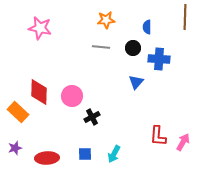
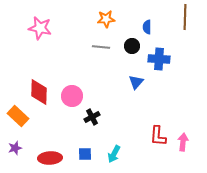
orange star: moved 1 px up
black circle: moved 1 px left, 2 px up
orange rectangle: moved 4 px down
pink arrow: rotated 24 degrees counterclockwise
red ellipse: moved 3 px right
